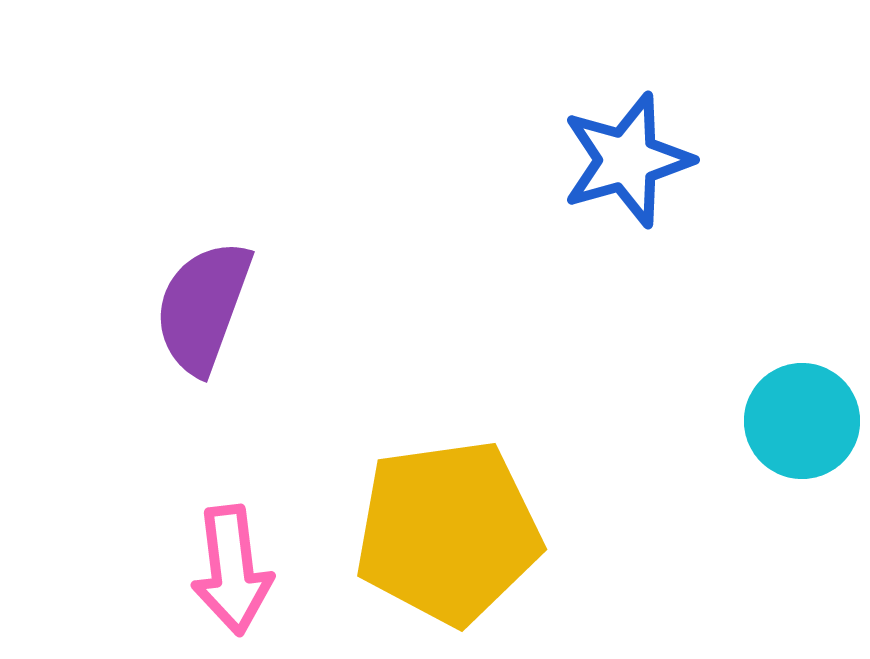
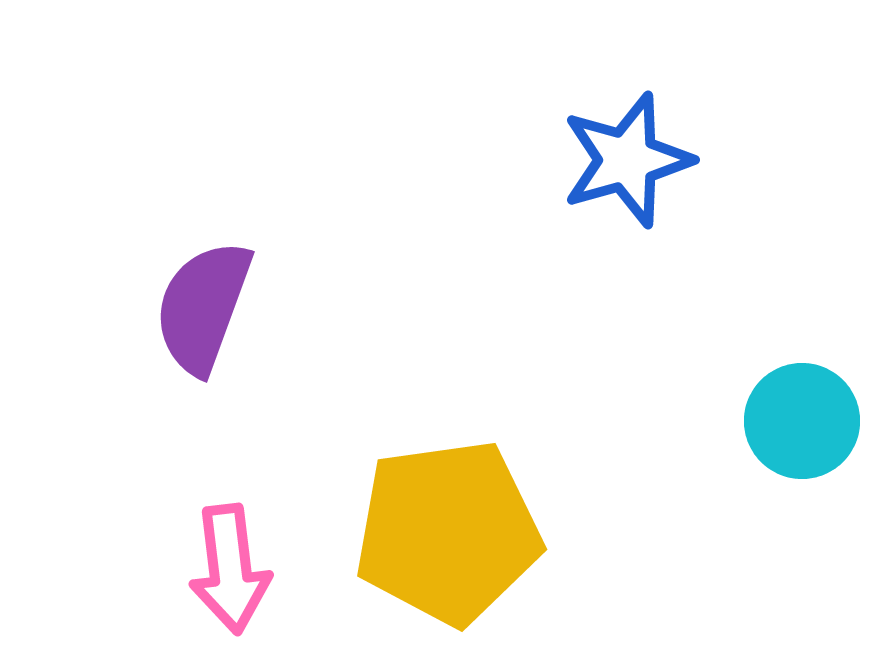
pink arrow: moved 2 px left, 1 px up
